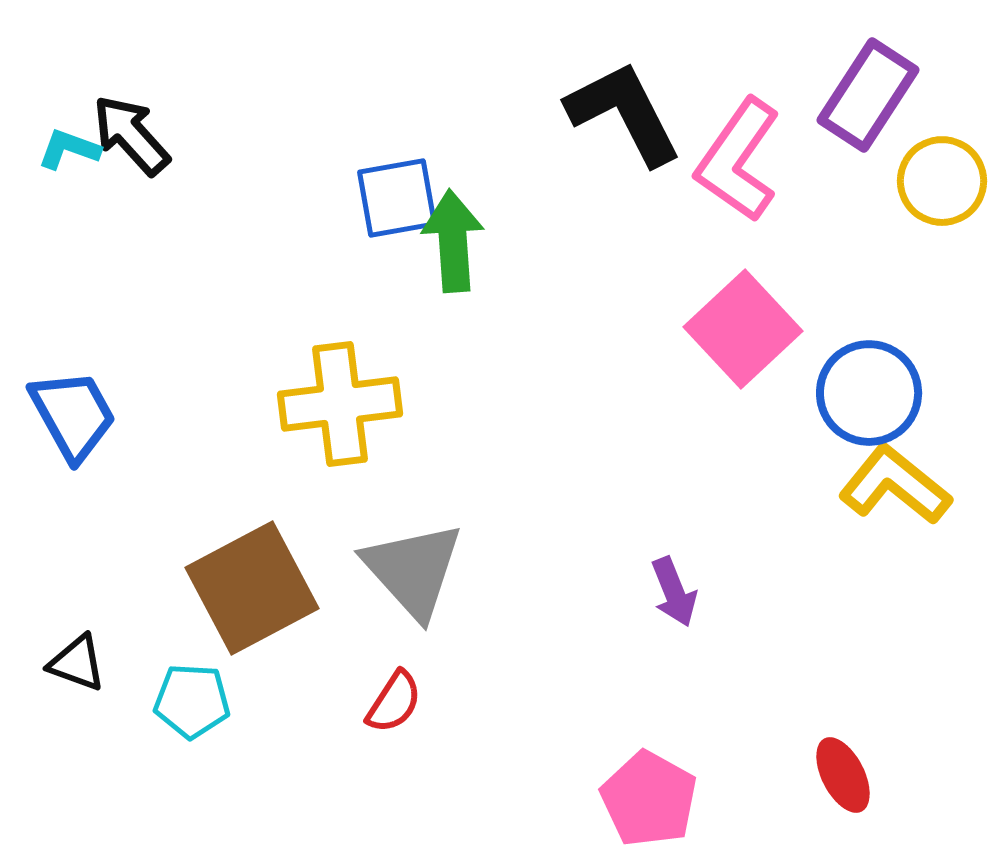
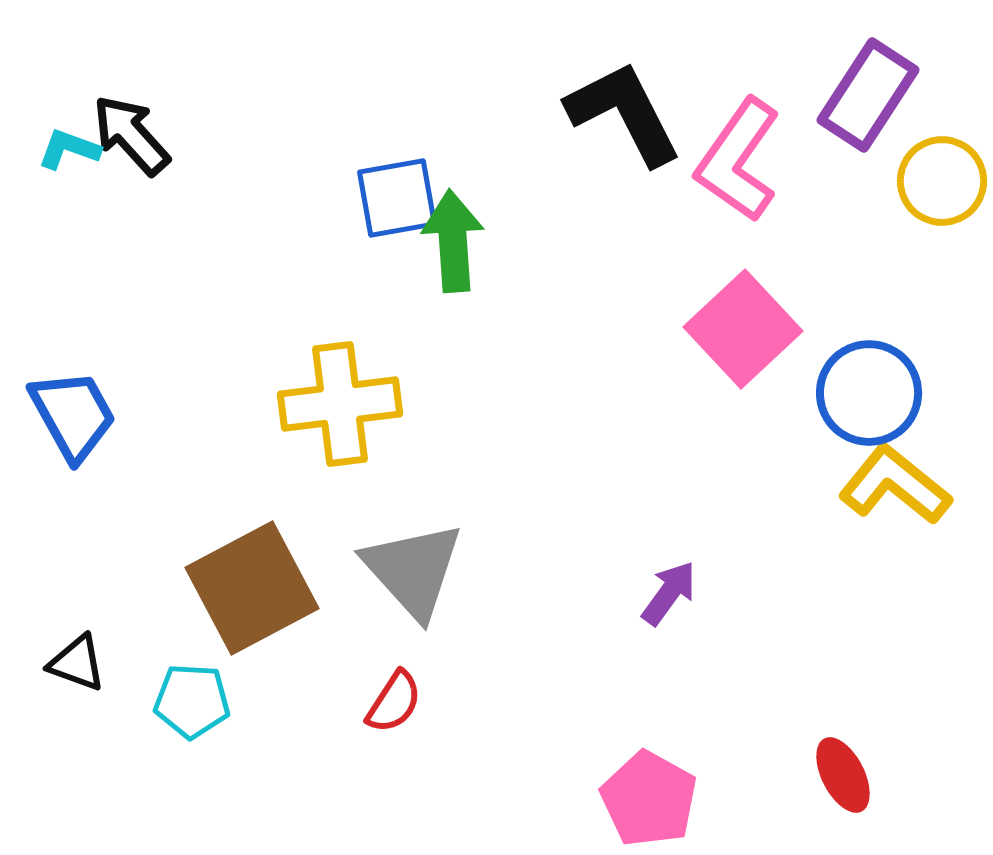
purple arrow: moved 5 px left, 1 px down; rotated 122 degrees counterclockwise
